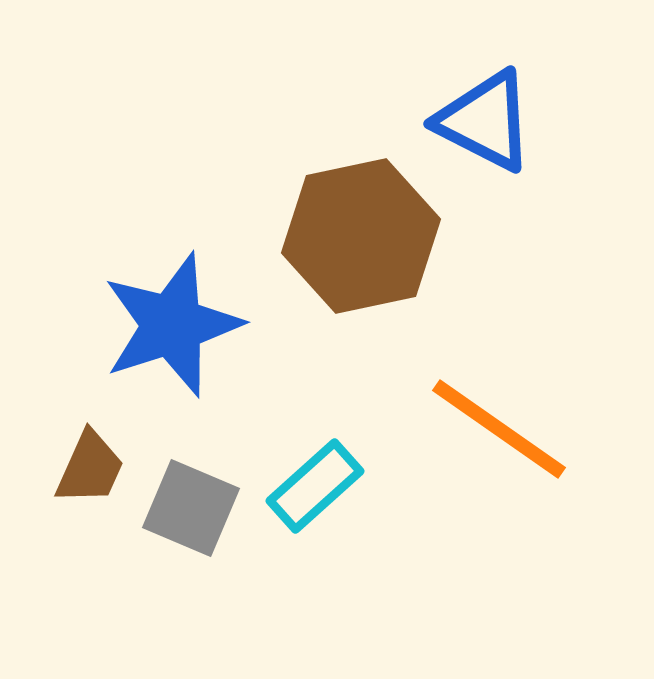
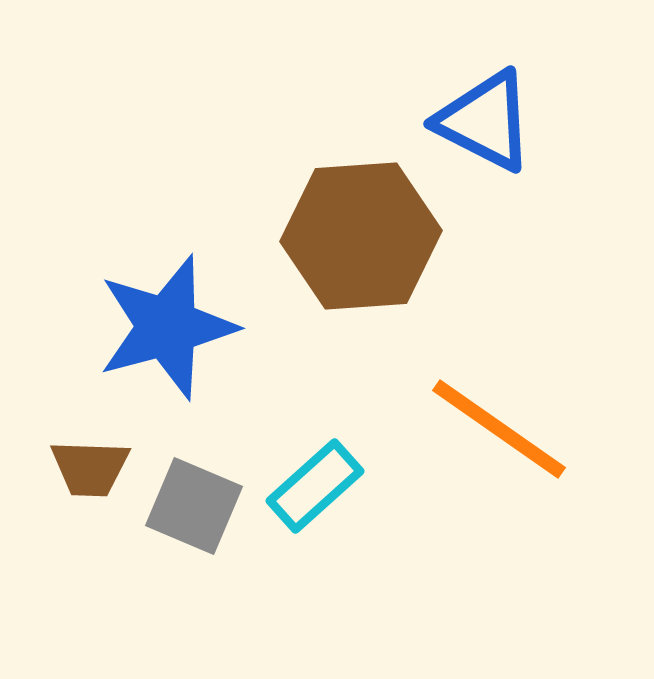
brown hexagon: rotated 8 degrees clockwise
blue star: moved 5 px left, 2 px down; rotated 3 degrees clockwise
brown trapezoid: rotated 68 degrees clockwise
gray square: moved 3 px right, 2 px up
